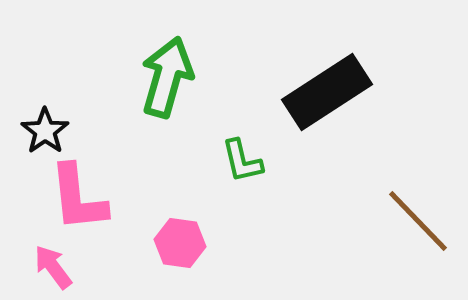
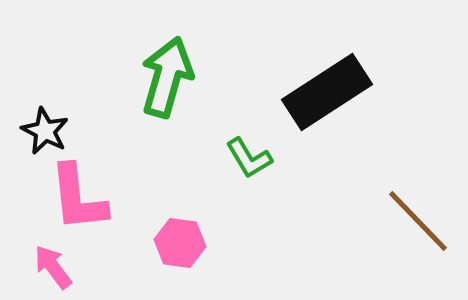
black star: rotated 9 degrees counterclockwise
green L-shape: moved 7 px right, 3 px up; rotated 18 degrees counterclockwise
